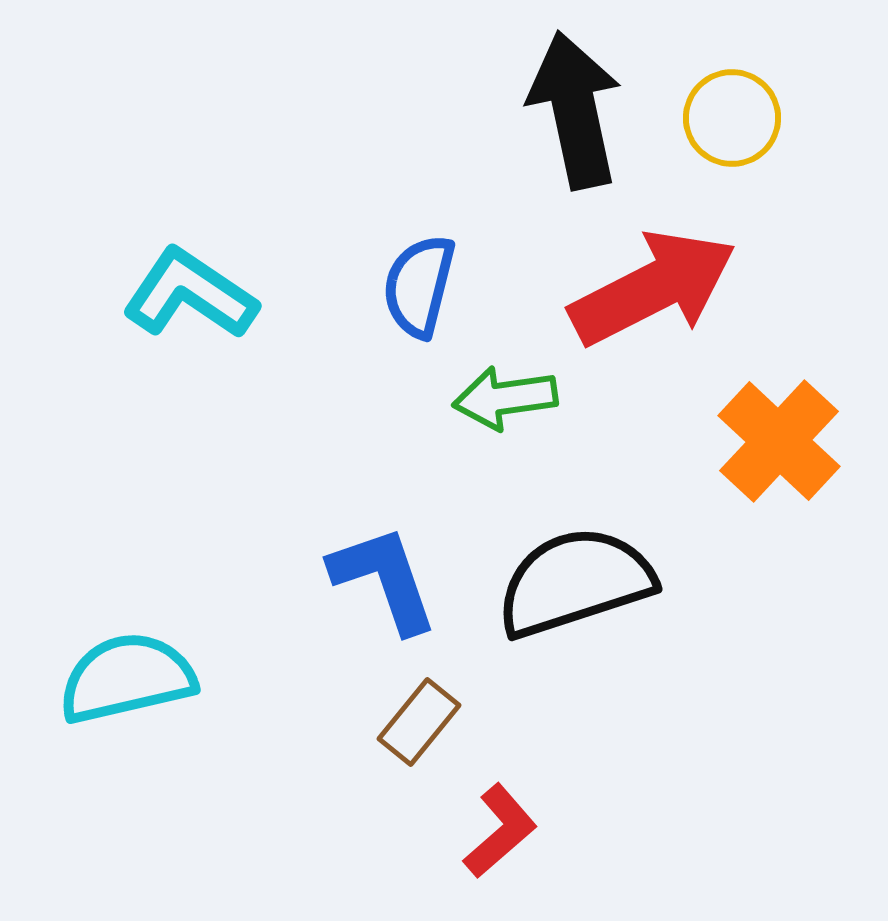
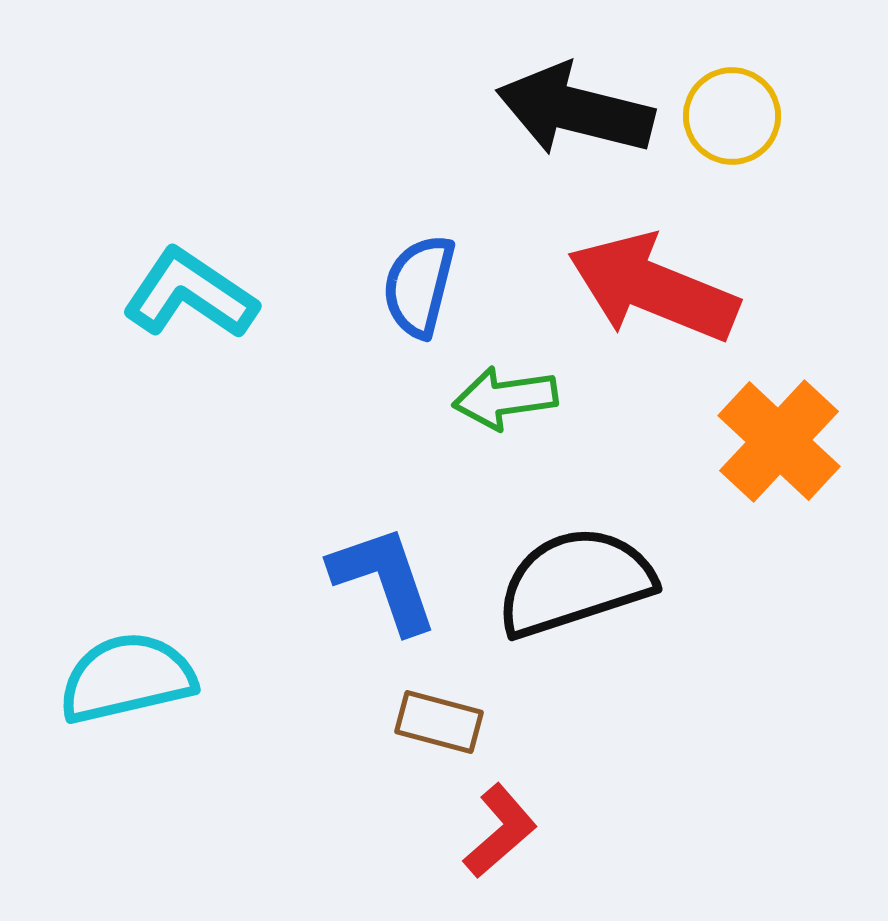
black arrow: rotated 64 degrees counterclockwise
yellow circle: moved 2 px up
red arrow: rotated 131 degrees counterclockwise
brown rectangle: moved 20 px right; rotated 66 degrees clockwise
